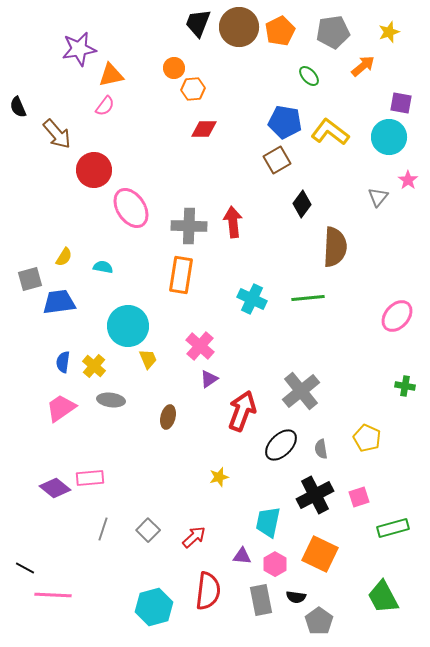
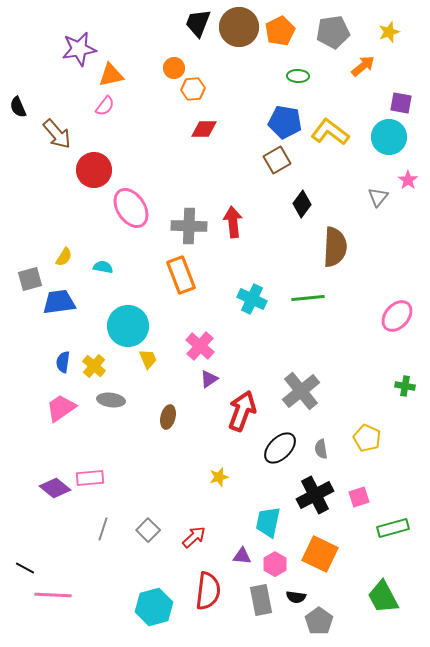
green ellipse at (309, 76): moved 11 px left; rotated 45 degrees counterclockwise
orange rectangle at (181, 275): rotated 30 degrees counterclockwise
black ellipse at (281, 445): moved 1 px left, 3 px down
